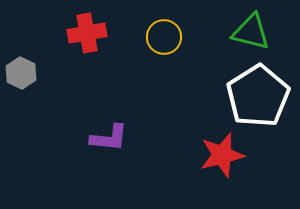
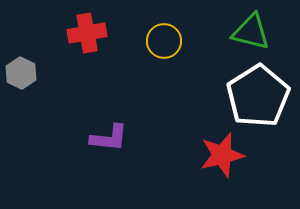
yellow circle: moved 4 px down
